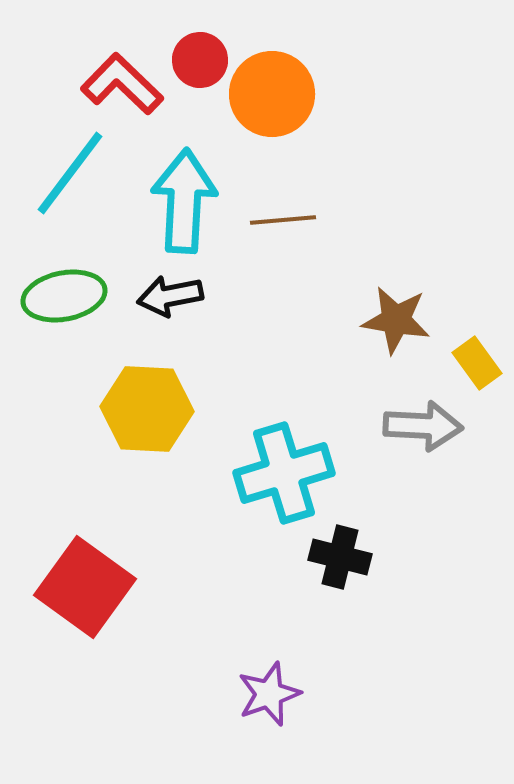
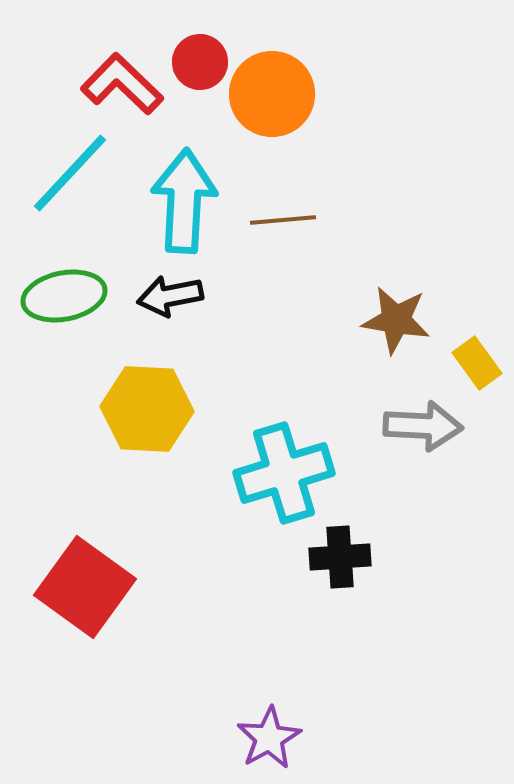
red circle: moved 2 px down
cyan line: rotated 6 degrees clockwise
black cross: rotated 18 degrees counterclockwise
purple star: moved 44 px down; rotated 10 degrees counterclockwise
